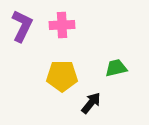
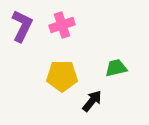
pink cross: rotated 15 degrees counterclockwise
black arrow: moved 1 px right, 2 px up
